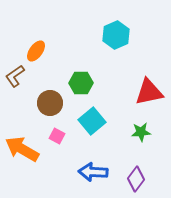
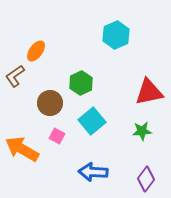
green hexagon: rotated 25 degrees counterclockwise
green star: moved 1 px right, 1 px up
purple diamond: moved 10 px right
